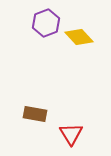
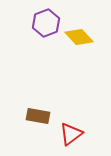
brown rectangle: moved 3 px right, 2 px down
red triangle: rotated 25 degrees clockwise
